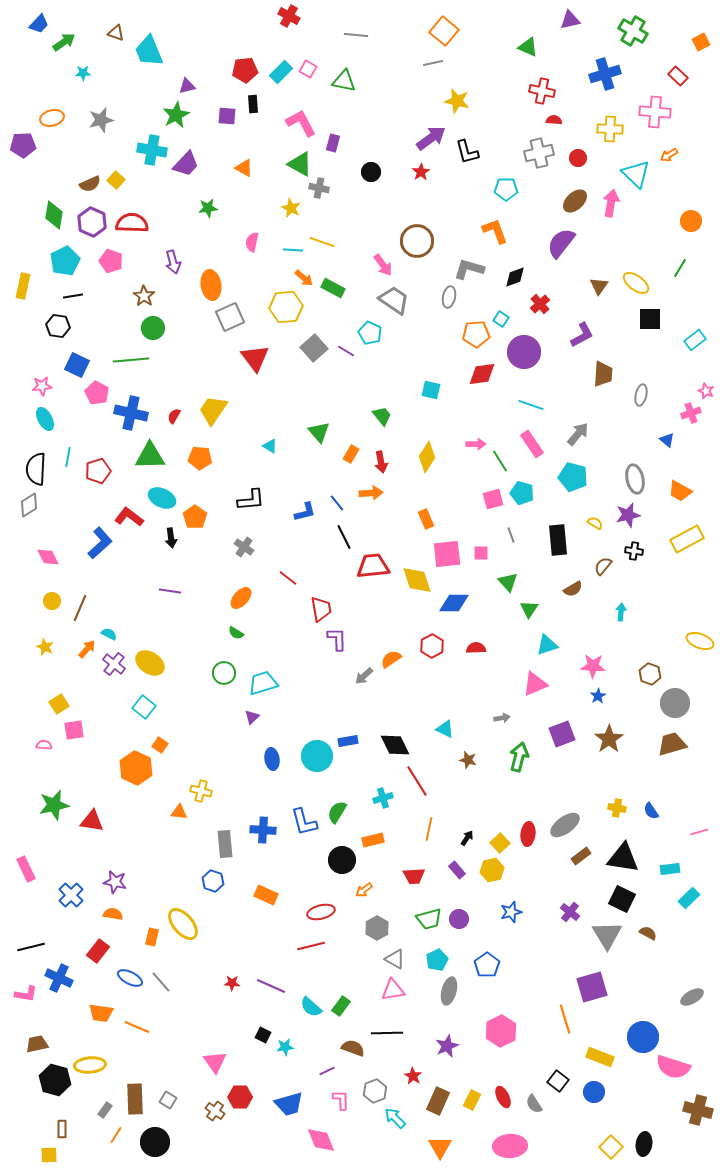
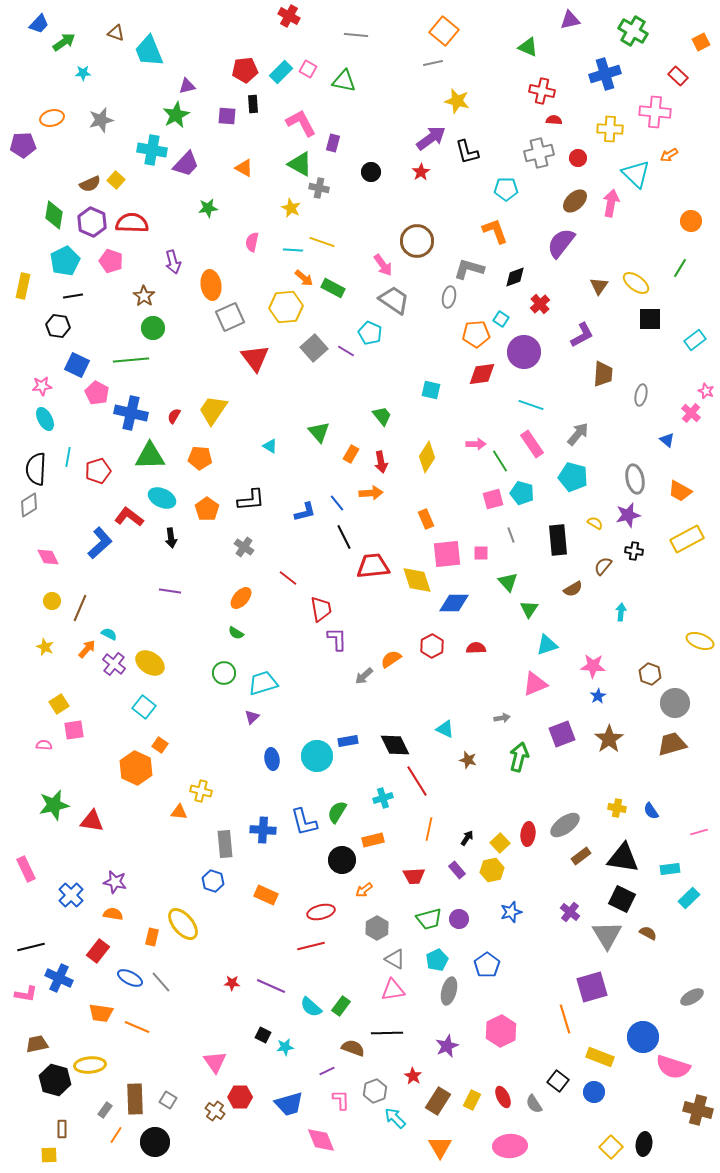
pink cross at (691, 413): rotated 30 degrees counterclockwise
orange pentagon at (195, 517): moved 12 px right, 8 px up
brown rectangle at (438, 1101): rotated 8 degrees clockwise
